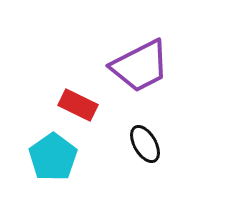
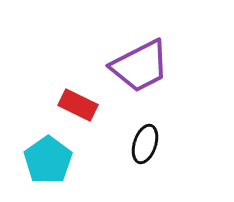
black ellipse: rotated 48 degrees clockwise
cyan pentagon: moved 5 px left, 3 px down
